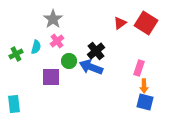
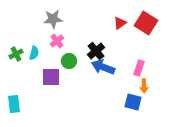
gray star: rotated 30 degrees clockwise
cyan semicircle: moved 2 px left, 6 px down
blue arrow: moved 12 px right
blue square: moved 12 px left
